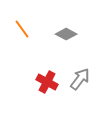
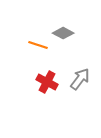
orange line: moved 16 px right, 16 px down; rotated 36 degrees counterclockwise
gray diamond: moved 3 px left, 1 px up
